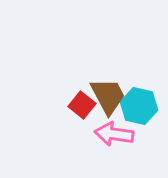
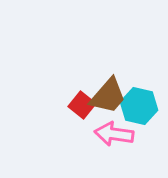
brown trapezoid: rotated 69 degrees clockwise
